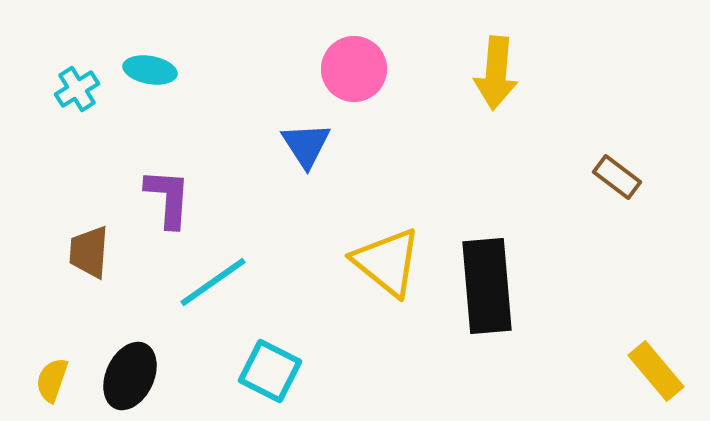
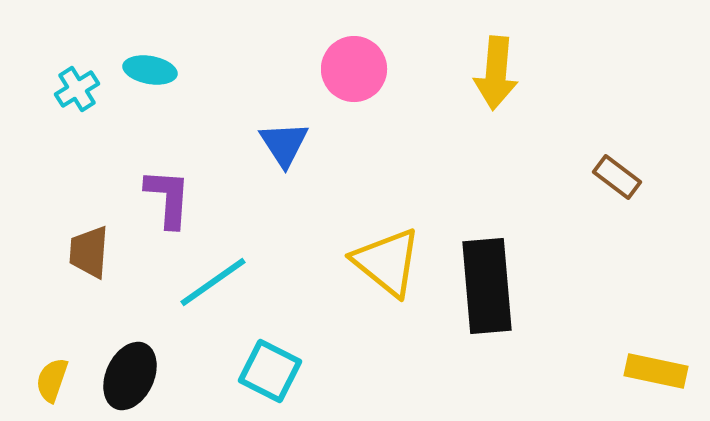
blue triangle: moved 22 px left, 1 px up
yellow rectangle: rotated 38 degrees counterclockwise
